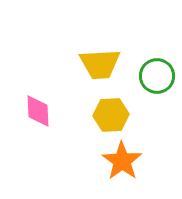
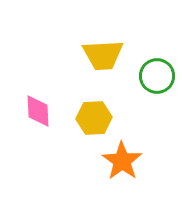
yellow trapezoid: moved 3 px right, 9 px up
yellow hexagon: moved 17 px left, 3 px down
